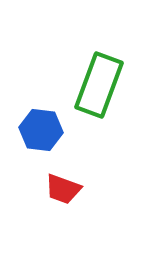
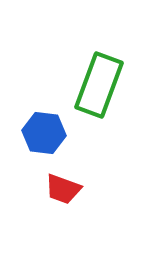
blue hexagon: moved 3 px right, 3 px down
